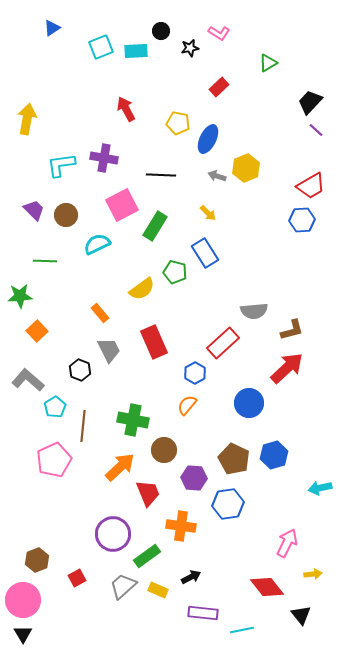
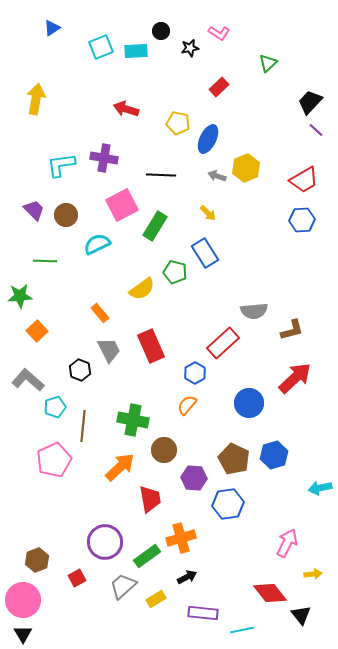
green triangle at (268, 63): rotated 12 degrees counterclockwise
red arrow at (126, 109): rotated 45 degrees counterclockwise
yellow arrow at (27, 119): moved 9 px right, 20 px up
red trapezoid at (311, 186): moved 7 px left, 6 px up
red rectangle at (154, 342): moved 3 px left, 4 px down
red arrow at (287, 368): moved 8 px right, 10 px down
cyan pentagon at (55, 407): rotated 15 degrees clockwise
red trapezoid at (148, 493): moved 2 px right, 6 px down; rotated 12 degrees clockwise
orange cross at (181, 526): moved 12 px down; rotated 24 degrees counterclockwise
purple circle at (113, 534): moved 8 px left, 8 px down
black arrow at (191, 577): moved 4 px left
red diamond at (267, 587): moved 3 px right, 6 px down
yellow rectangle at (158, 590): moved 2 px left, 9 px down; rotated 54 degrees counterclockwise
